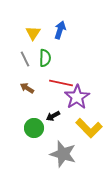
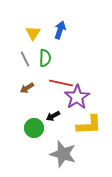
brown arrow: rotated 64 degrees counterclockwise
yellow L-shape: moved 3 px up; rotated 48 degrees counterclockwise
